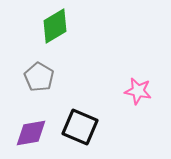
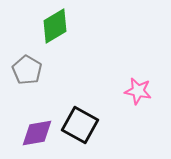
gray pentagon: moved 12 px left, 7 px up
black square: moved 2 px up; rotated 6 degrees clockwise
purple diamond: moved 6 px right
